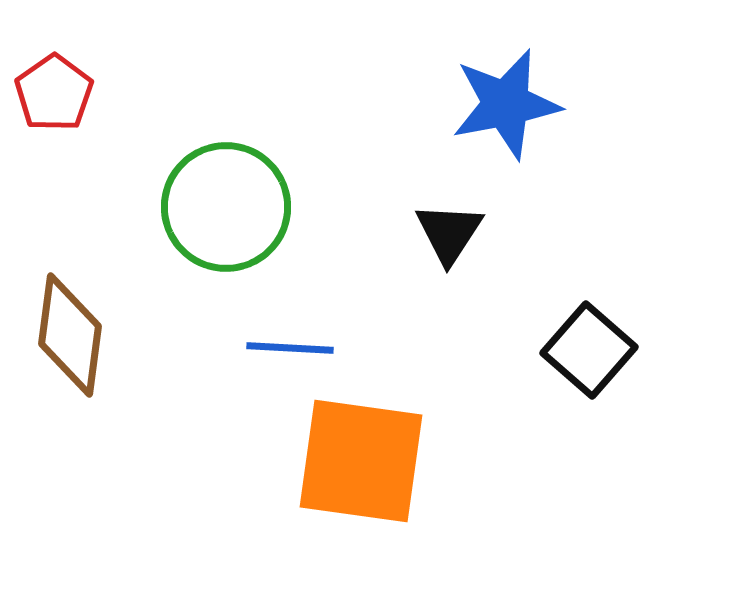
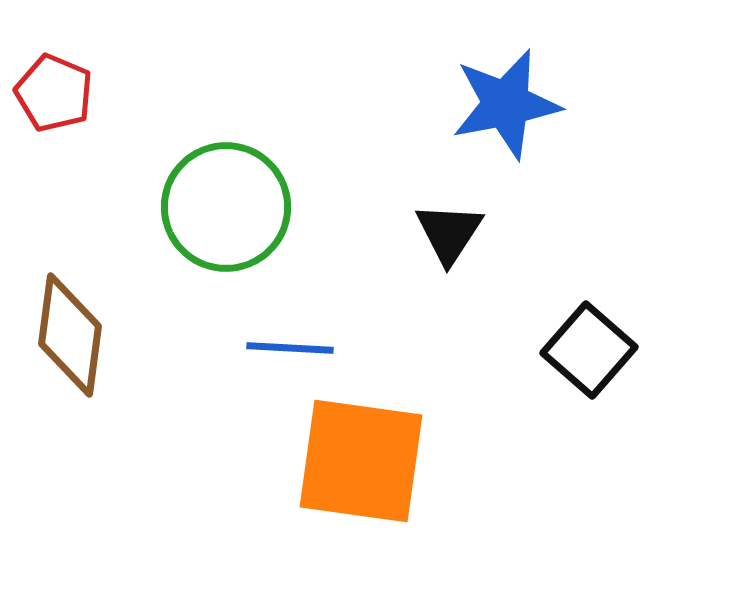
red pentagon: rotated 14 degrees counterclockwise
